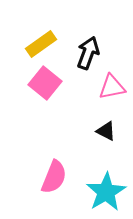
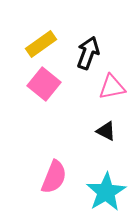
pink square: moved 1 px left, 1 px down
